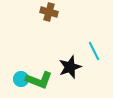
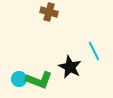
black star: rotated 25 degrees counterclockwise
cyan circle: moved 2 px left
